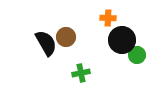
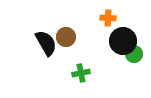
black circle: moved 1 px right, 1 px down
green circle: moved 3 px left, 1 px up
